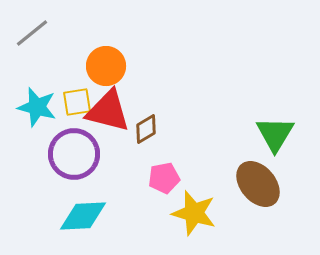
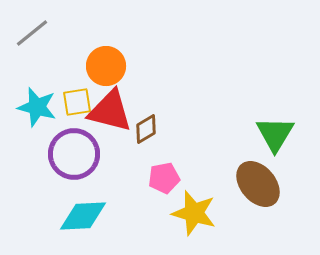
red triangle: moved 2 px right
